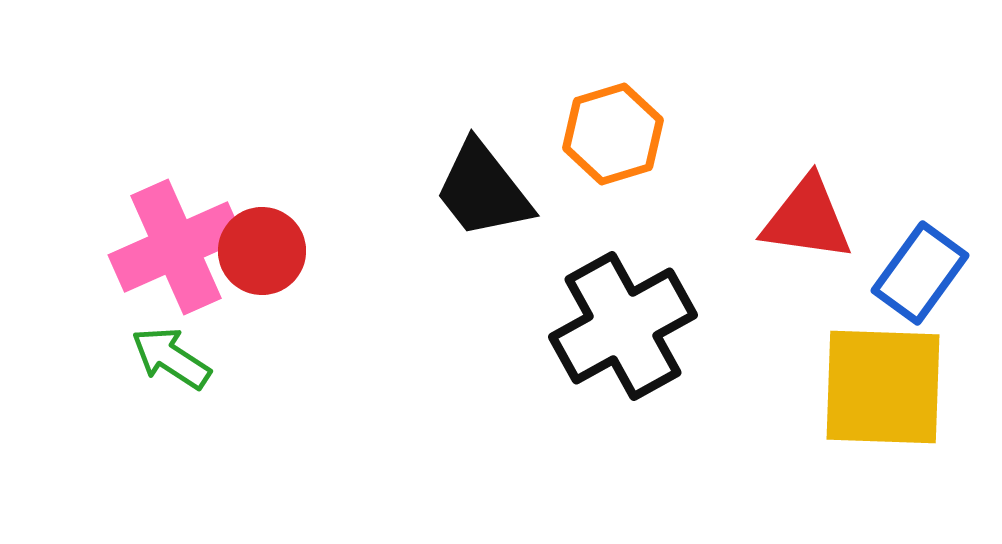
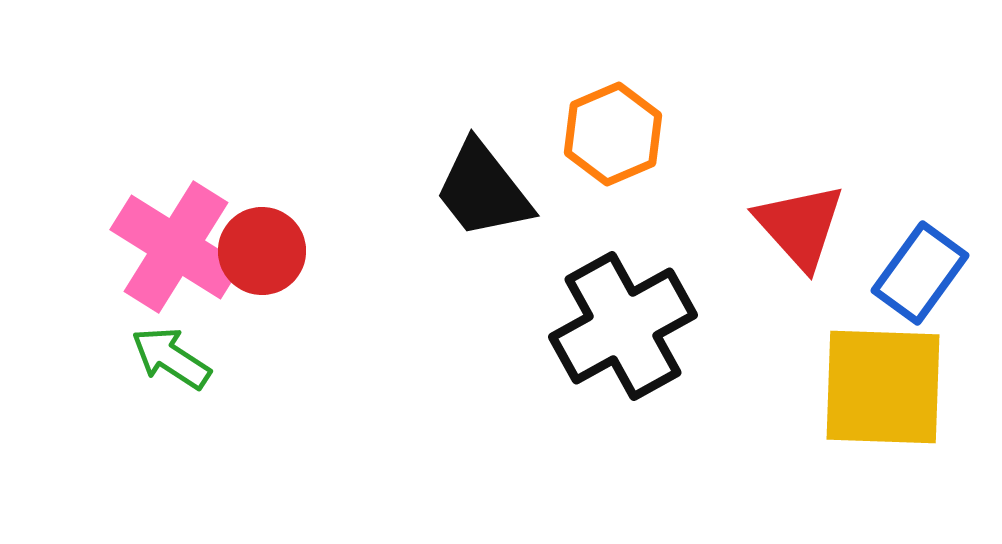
orange hexagon: rotated 6 degrees counterclockwise
red triangle: moved 7 px left, 7 px down; rotated 40 degrees clockwise
pink cross: rotated 34 degrees counterclockwise
